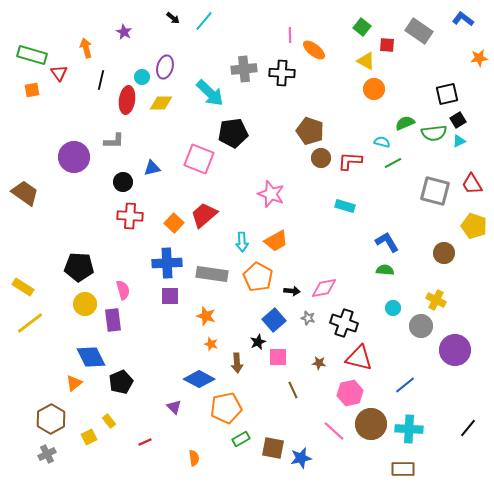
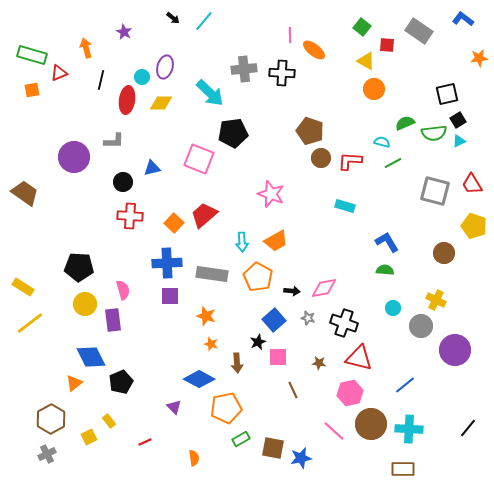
red triangle at (59, 73): rotated 42 degrees clockwise
